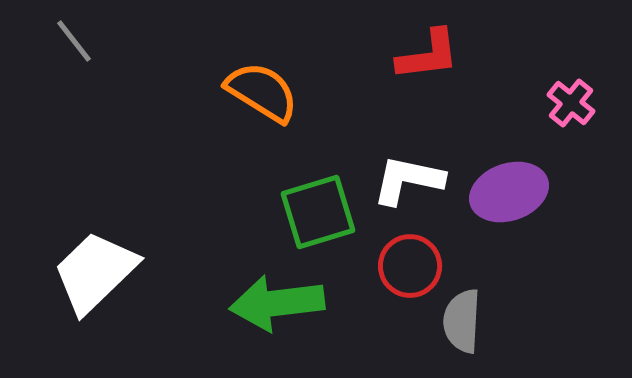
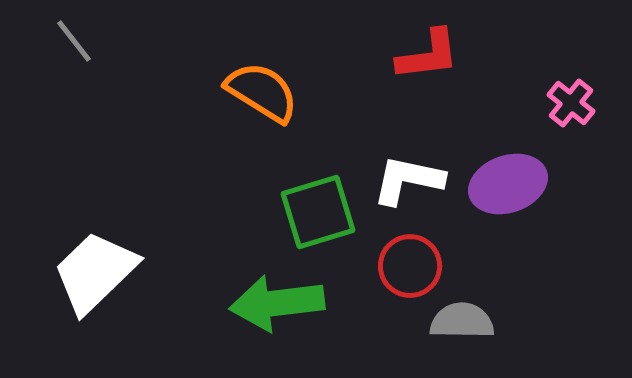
purple ellipse: moved 1 px left, 8 px up
gray semicircle: rotated 88 degrees clockwise
